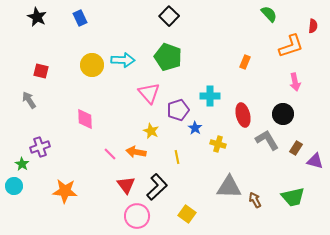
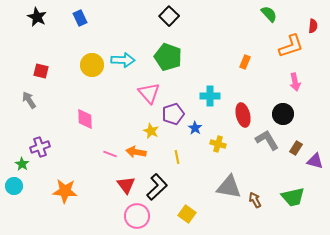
purple pentagon: moved 5 px left, 4 px down
pink line: rotated 24 degrees counterclockwise
gray triangle: rotated 8 degrees clockwise
